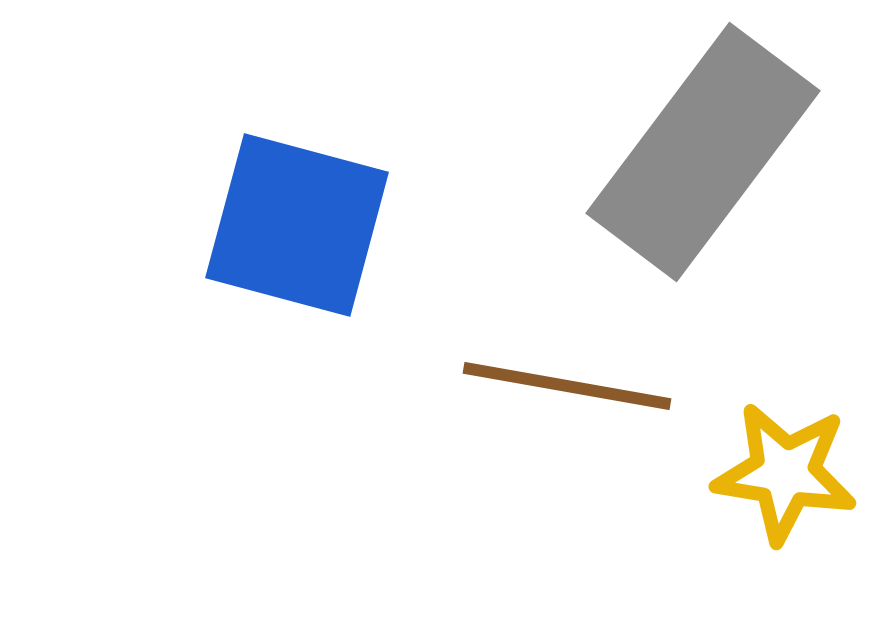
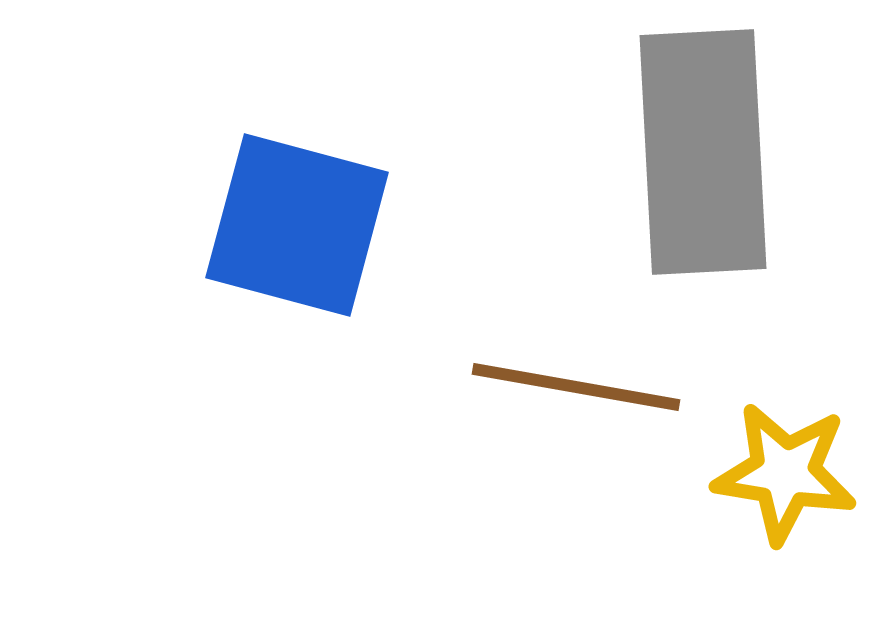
gray rectangle: rotated 40 degrees counterclockwise
brown line: moved 9 px right, 1 px down
